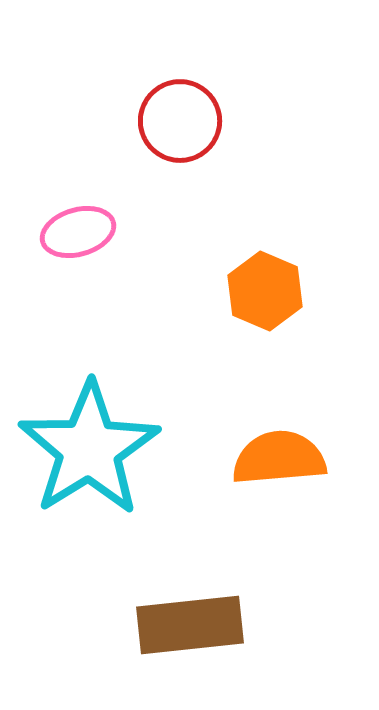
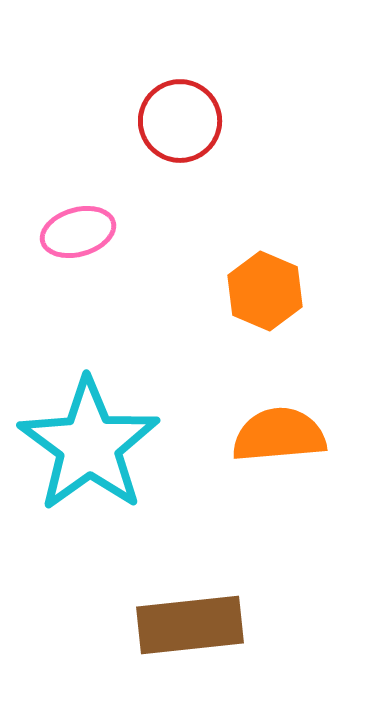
cyan star: moved 4 px up; rotated 4 degrees counterclockwise
orange semicircle: moved 23 px up
